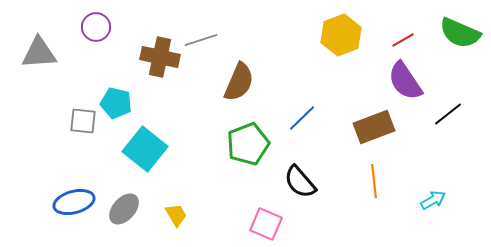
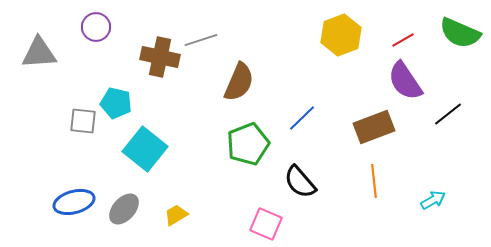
yellow trapezoid: rotated 90 degrees counterclockwise
